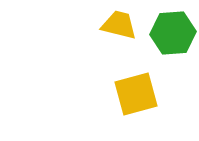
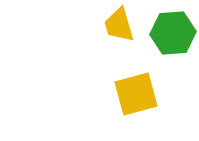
yellow trapezoid: rotated 120 degrees counterclockwise
